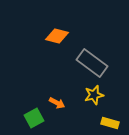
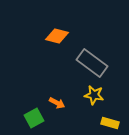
yellow star: rotated 24 degrees clockwise
